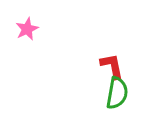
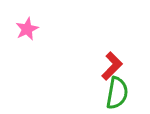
red L-shape: rotated 56 degrees clockwise
